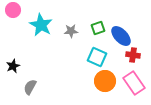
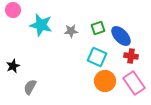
cyan star: rotated 15 degrees counterclockwise
red cross: moved 2 px left, 1 px down
